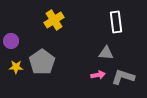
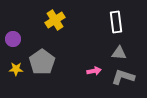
yellow cross: moved 1 px right
purple circle: moved 2 px right, 2 px up
gray triangle: moved 13 px right
yellow star: moved 2 px down
pink arrow: moved 4 px left, 4 px up
